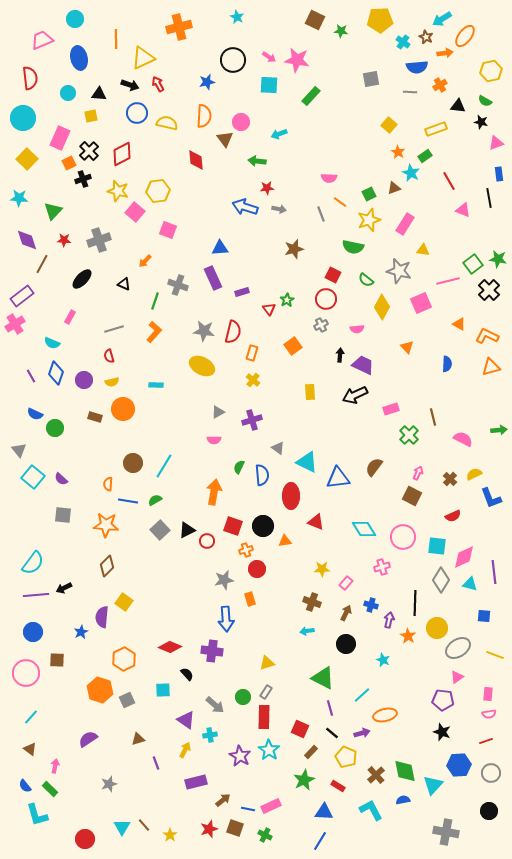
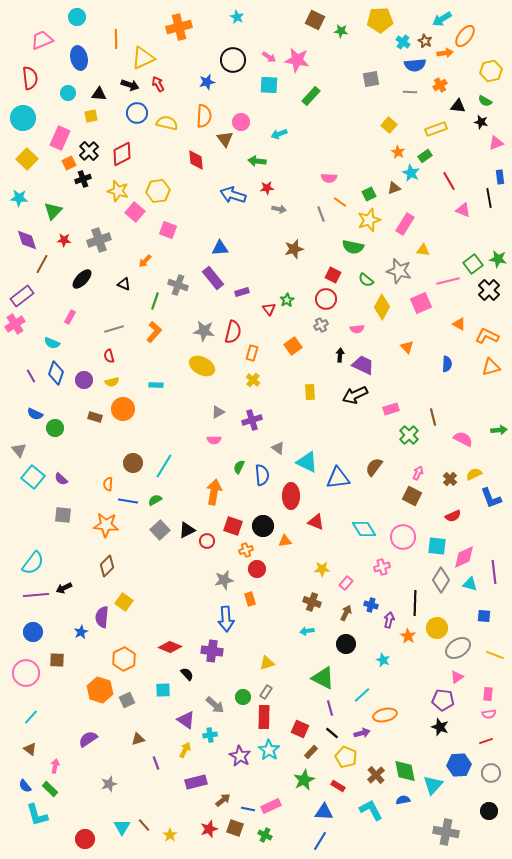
cyan circle at (75, 19): moved 2 px right, 2 px up
brown star at (426, 37): moved 1 px left, 4 px down
blue semicircle at (417, 67): moved 2 px left, 2 px up
blue rectangle at (499, 174): moved 1 px right, 3 px down
blue arrow at (245, 207): moved 12 px left, 12 px up
purple rectangle at (213, 278): rotated 15 degrees counterclockwise
black star at (442, 732): moved 2 px left, 5 px up
